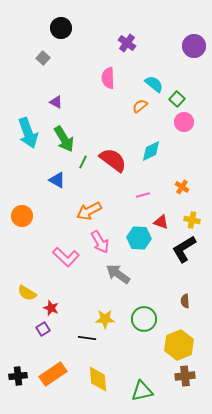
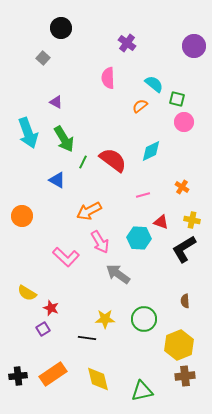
green square: rotated 28 degrees counterclockwise
yellow diamond: rotated 8 degrees counterclockwise
